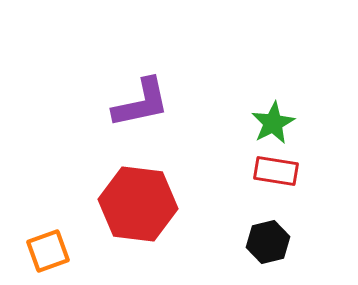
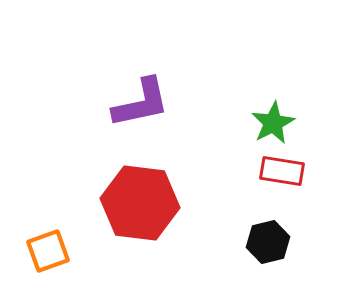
red rectangle: moved 6 px right
red hexagon: moved 2 px right, 1 px up
